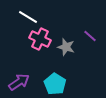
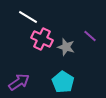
pink cross: moved 2 px right
cyan pentagon: moved 8 px right, 2 px up
